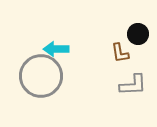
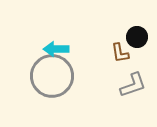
black circle: moved 1 px left, 3 px down
gray circle: moved 11 px right
gray L-shape: rotated 16 degrees counterclockwise
